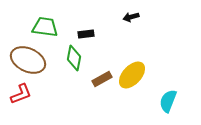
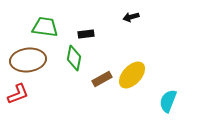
brown ellipse: rotated 32 degrees counterclockwise
red L-shape: moved 3 px left
